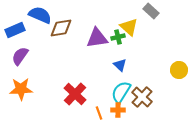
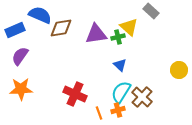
purple triangle: moved 1 px left, 4 px up
red cross: rotated 20 degrees counterclockwise
orange cross: rotated 16 degrees counterclockwise
